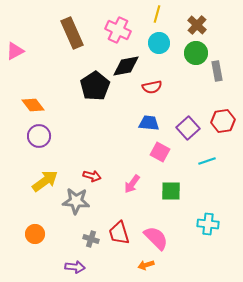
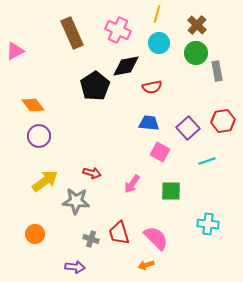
red arrow: moved 3 px up
